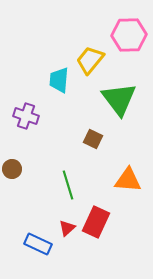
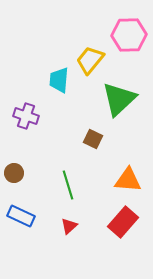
green triangle: rotated 24 degrees clockwise
brown circle: moved 2 px right, 4 px down
red rectangle: moved 27 px right; rotated 16 degrees clockwise
red triangle: moved 2 px right, 2 px up
blue rectangle: moved 17 px left, 28 px up
